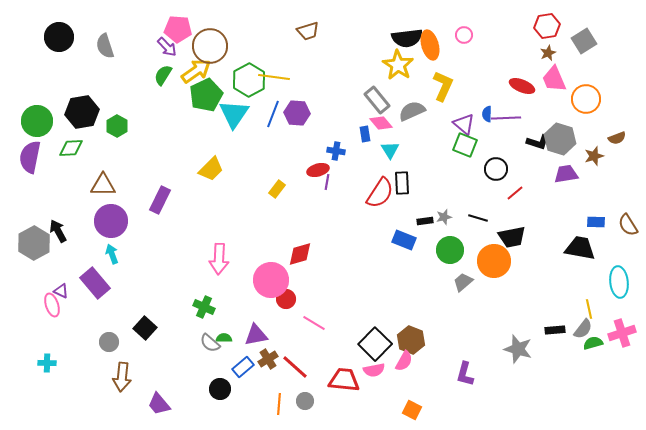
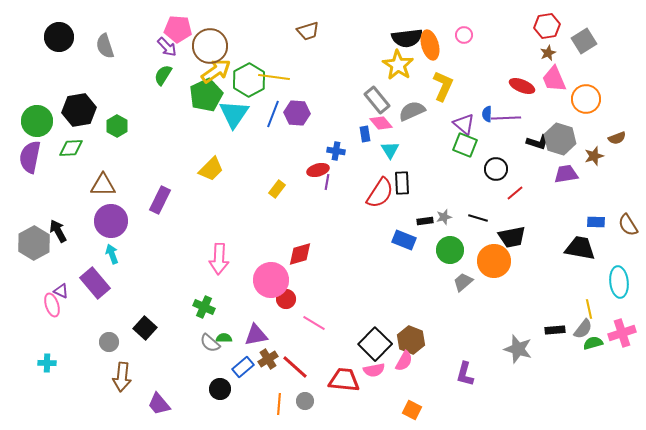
yellow arrow at (196, 71): moved 20 px right
black hexagon at (82, 112): moved 3 px left, 2 px up
